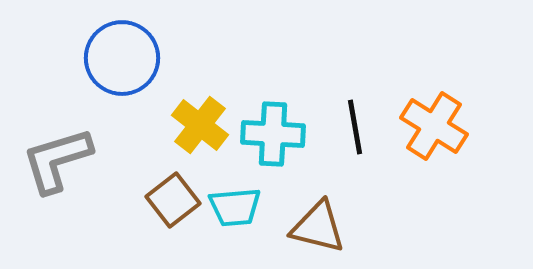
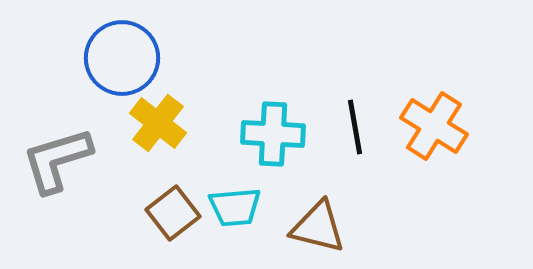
yellow cross: moved 42 px left, 2 px up
brown square: moved 13 px down
